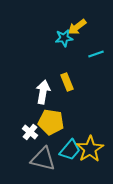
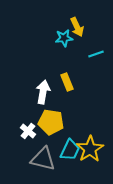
yellow arrow: rotated 78 degrees counterclockwise
white cross: moved 2 px left, 1 px up
cyan trapezoid: rotated 15 degrees counterclockwise
